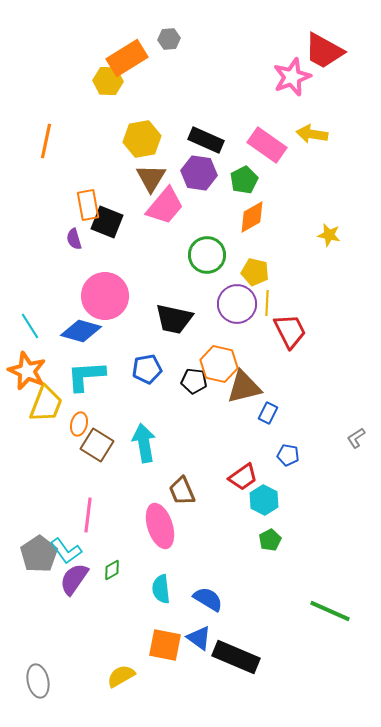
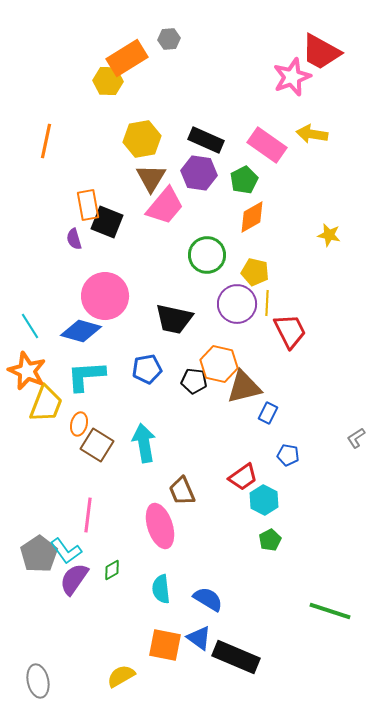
red trapezoid at (324, 51): moved 3 px left, 1 px down
green line at (330, 611): rotated 6 degrees counterclockwise
